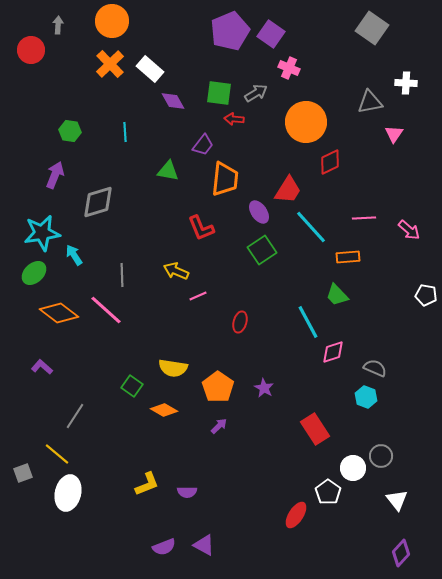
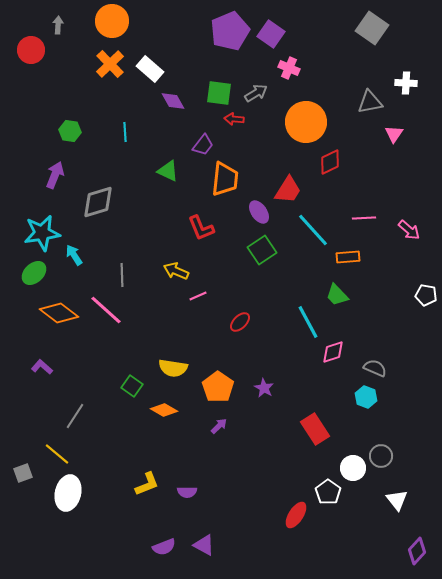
green triangle at (168, 171): rotated 15 degrees clockwise
cyan line at (311, 227): moved 2 px right, 3 px down
red ellipse at (240, 322): rotated 30 degrees clockwise
purple diamond at (401, 553): moved 16 px right, 2 px up
